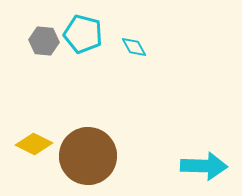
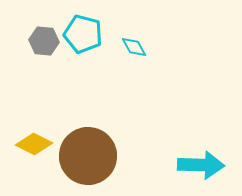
cyan arrow: moved 3 px left, 1 px up
